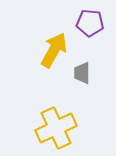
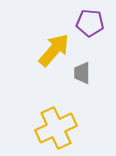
yellow arrow: rotated 12 degrees clockwise
